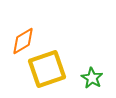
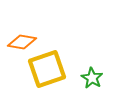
orange diamond: moved 1 px left, 1 px down; rotated 40 degrees clockwise
